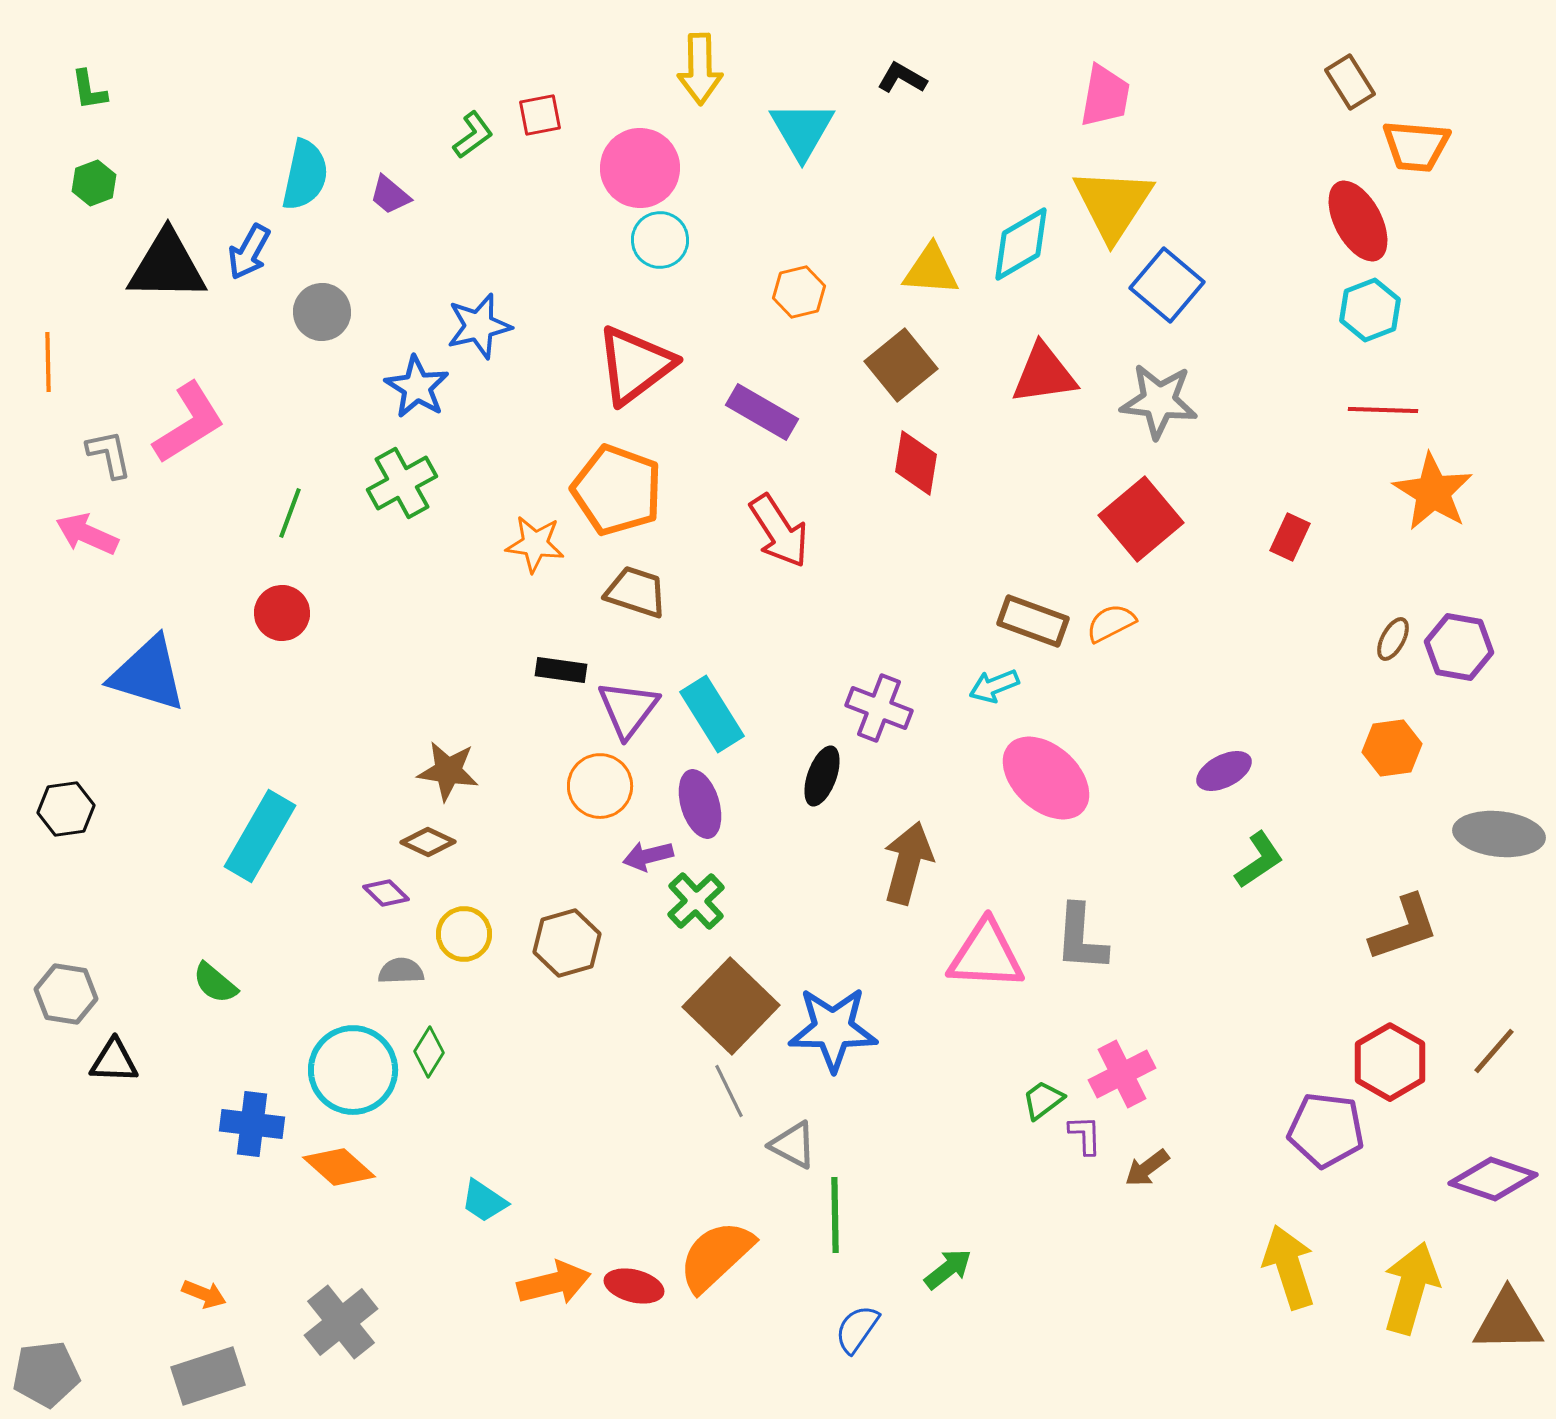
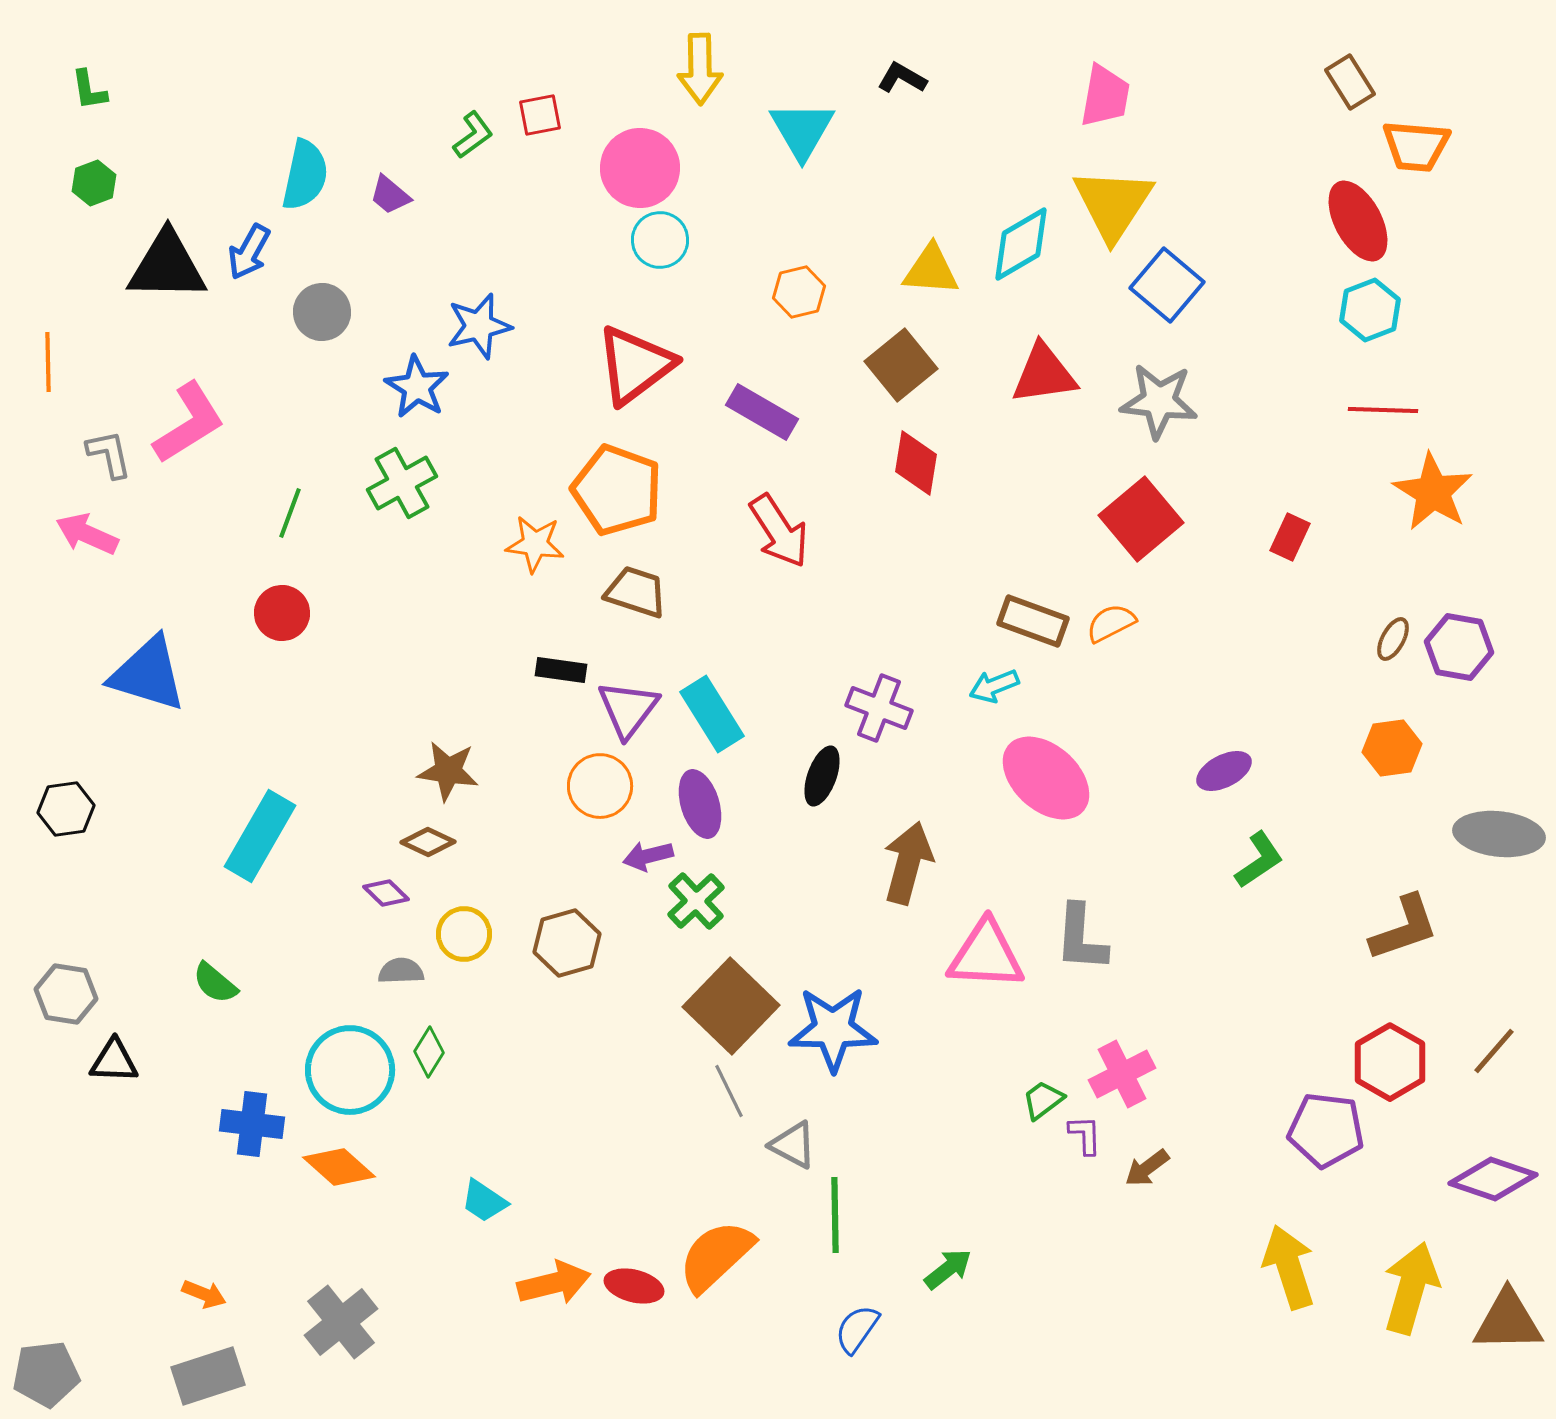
cyan circle at (353, 1070): moved 3 px left
